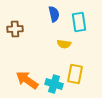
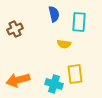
cyan rectangle: rotated 12 degrees clockwise
brown cross: rotated 21 degrees counterclockwise
yellow rectangle: rotated 18 degrees counterclockwise
orange arrow: moved 9 px left; rotated 50 degrees counterclockwise
